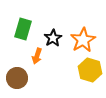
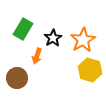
green rectangle: rotated 15 degrees clockwise
